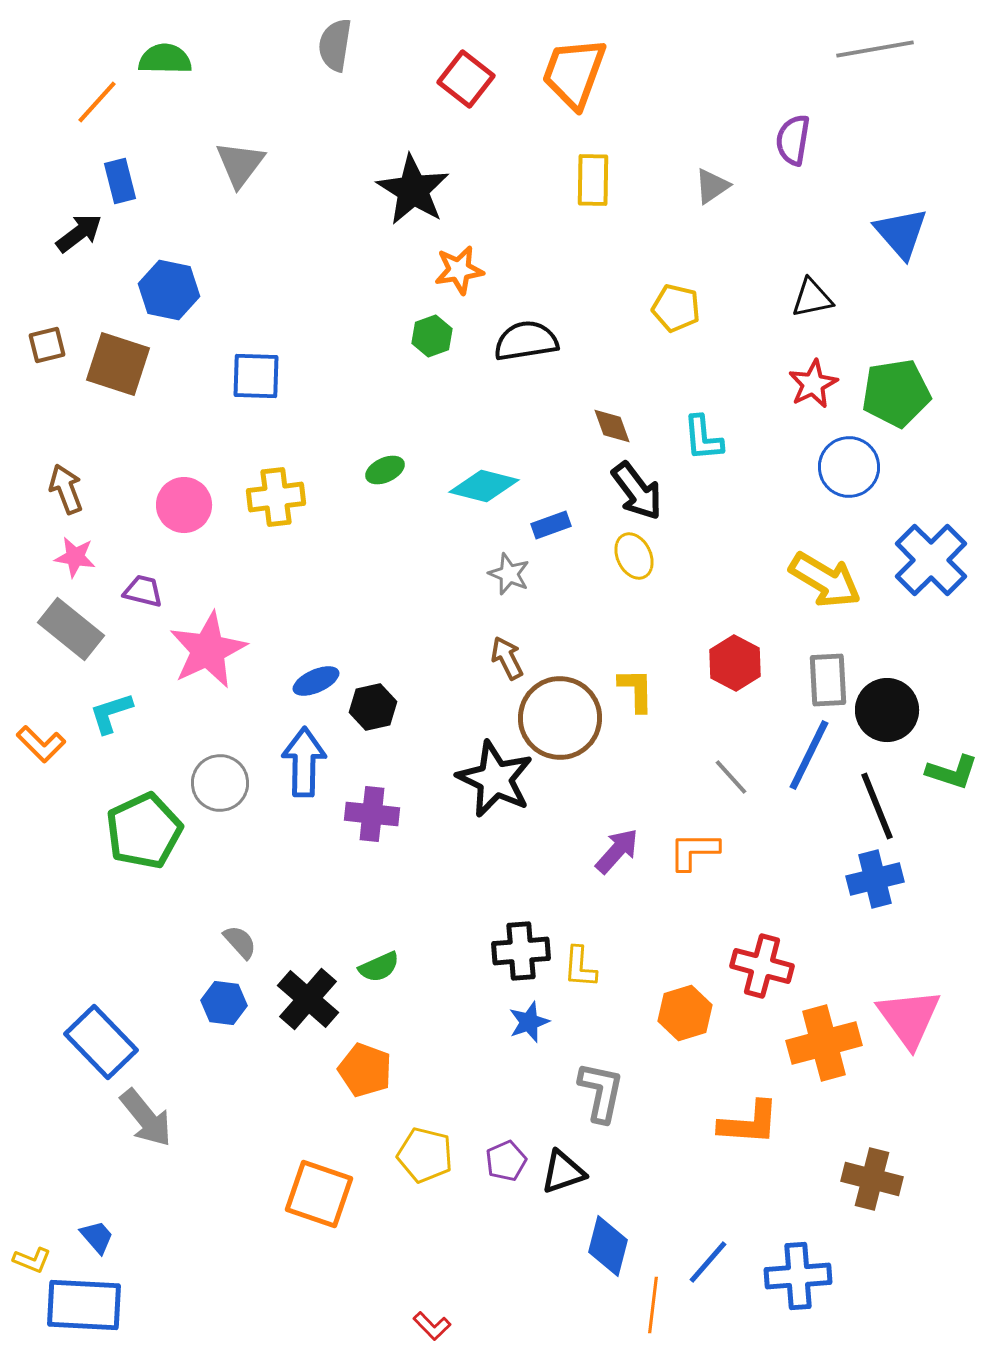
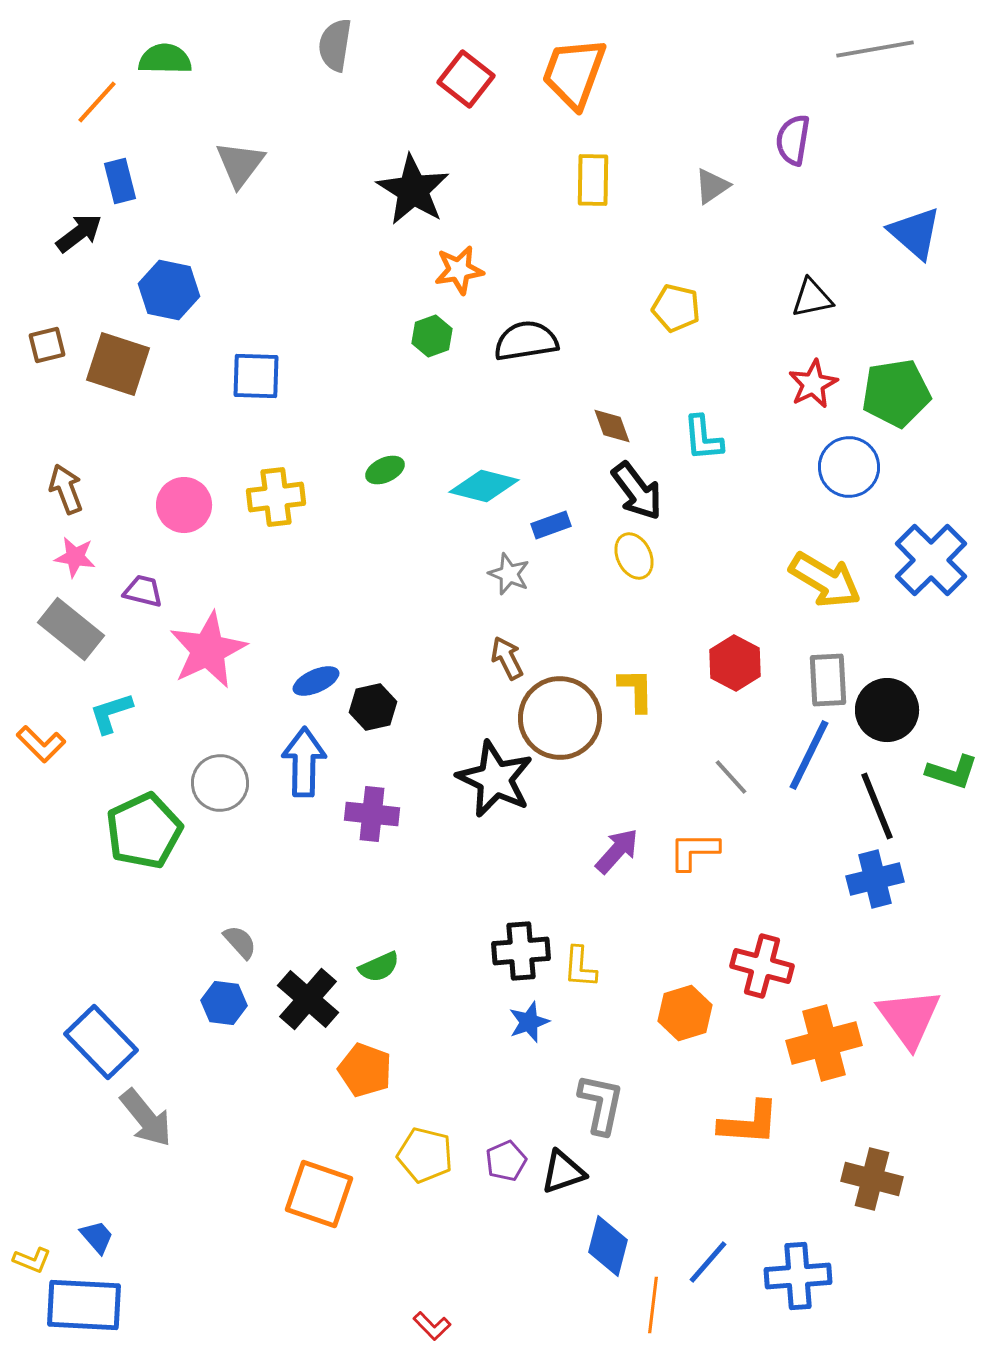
blue triangle at (901, 233): moved 14 px right; rotated 8 degrees counterclockwise
gray L-shape at (601, 1092): moved 12 px down
